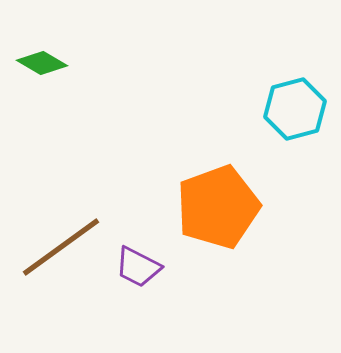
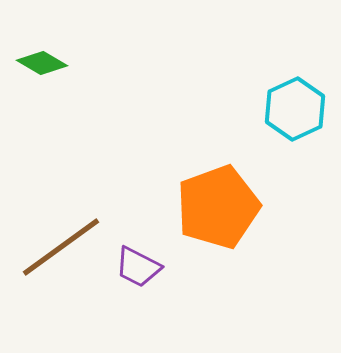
cyan hexagon: rotated 10 degrees counterclockwise
